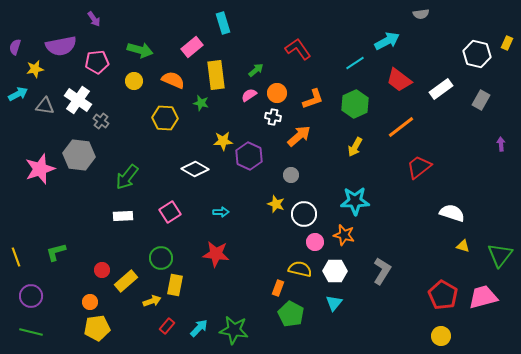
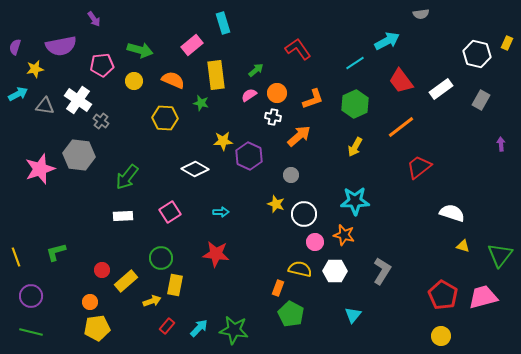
pink rectangle at (192, 47): moved 2 px up
pink pentagon at (97, 62): moved 5 px right, 3 px down
red trapezoid at (399, 80): moved 2 px right, 1 px down; rotated 16 degrees clockwise
cyan triangle at (334, 303): moved 19 px right, 12 px down
